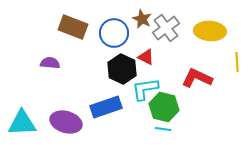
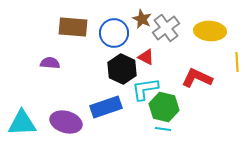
brown rectangle: rotated 16 degrees counterclockwise
